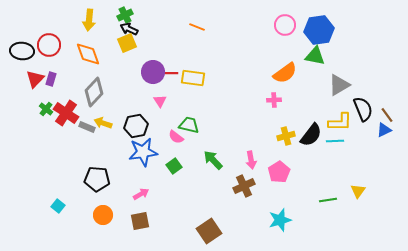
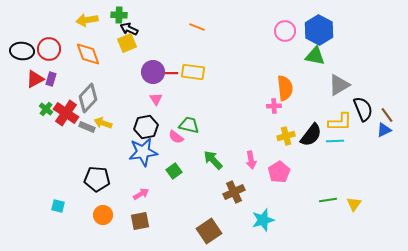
green cross at (125, 15): moved 6 px left; rotated 28 degrees clockwise
yellow arrow at (89, 20): moved 2 px left; rotated 75 degrees clockwise
pink circle at (285, 25): moved 6 px down
blue hexagon at (319, 30): rotated 24 degrees counterclockwise
red circle at (49, 45): moved 4 px down
orange semicircle at (285, 73): moved 15 px down; rotated 60 degrees counterclockwise
yellow rectangle at (193, 78): moved 6 px up
red triangle at (35, 79): rotated 18 degrees clockwise
gray diamond at (94, 92): moved 6 px left, 6 px down
pink cross at (274, 100): moved 6 px down
pink triangle at (160, 101): moved 4 px left, 2 px up
black hexagon at (136, 126): moved 10 px right, 1 px down
green square at (174, 166): moved 5 px down
brown cross at (244, 186): moved 10 px left, 6 px down
yellow triangle at (358, 191): moved 4 px left, 13 px down
cyan square at (58, 206): rotated 24 degrees counterclockwise
cyan star at (280, 220): moved 17 px left
